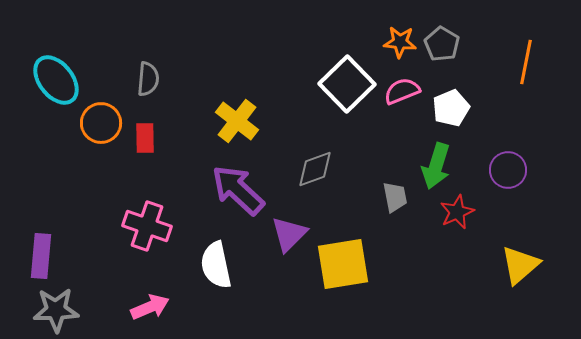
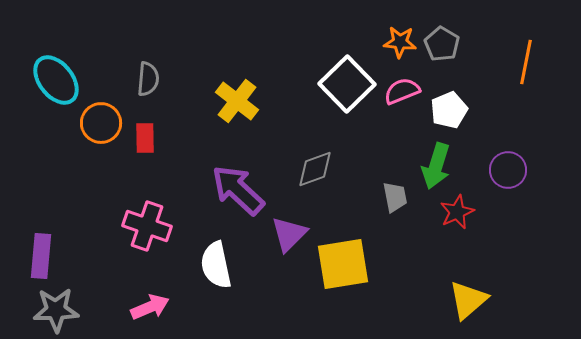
white pentagon: moved 2 px left, 2 px down
yellow cross: moved 20 px up
yellow triangle: moved 52 px left, 35 px down
